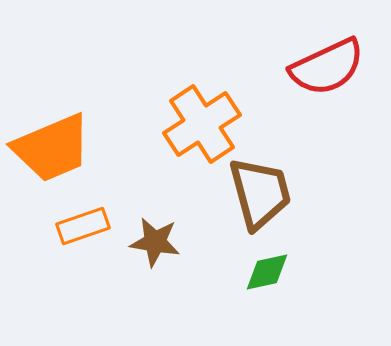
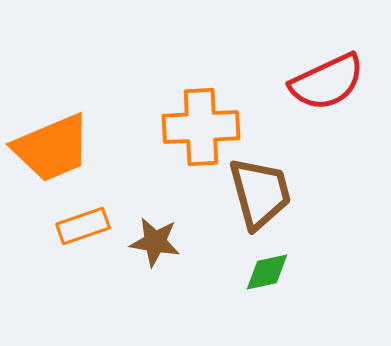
red semicircle: moved 15 px down
orange cross: moved 1 px left, 3 px down; rotated 30 degrees clockwise
